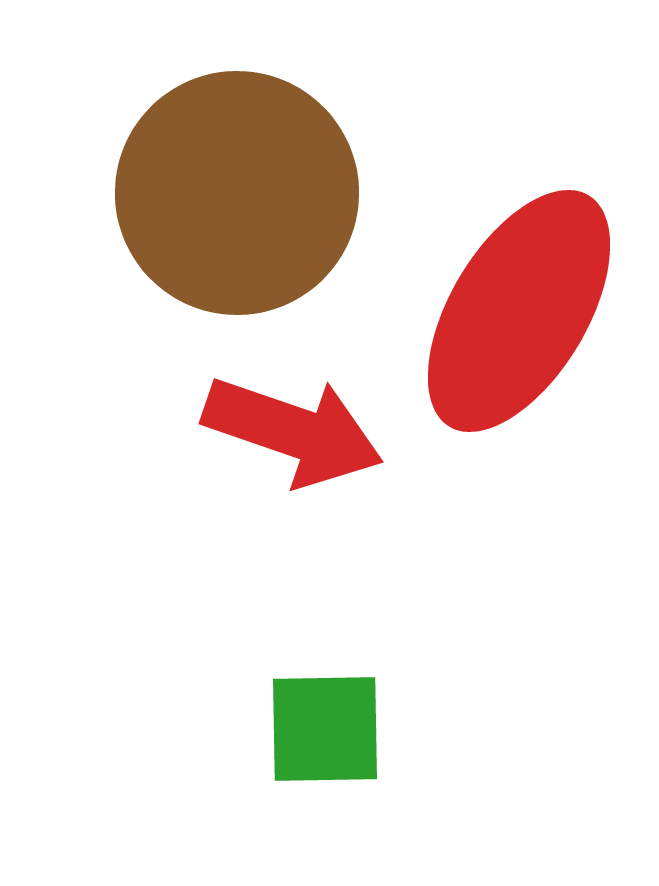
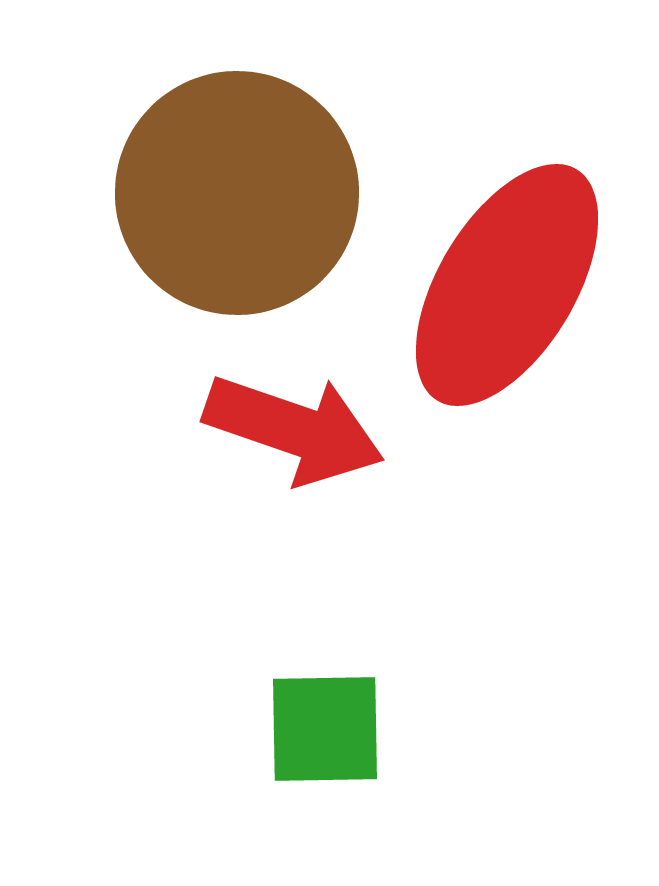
red ellipse: moved 12 px left, 26 px up
red arrow: moved 1 px right, 2 px up
